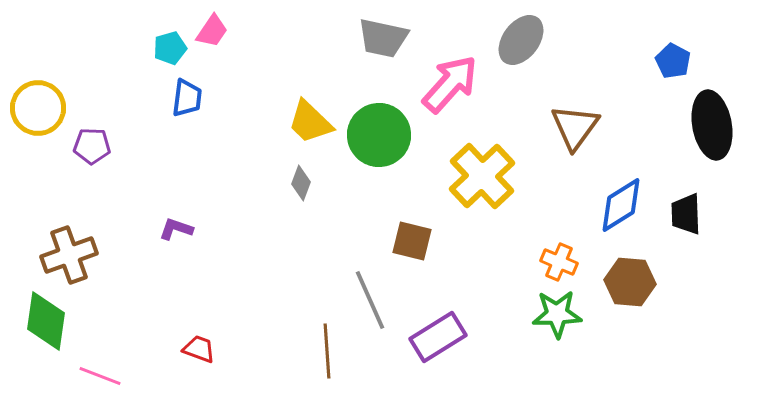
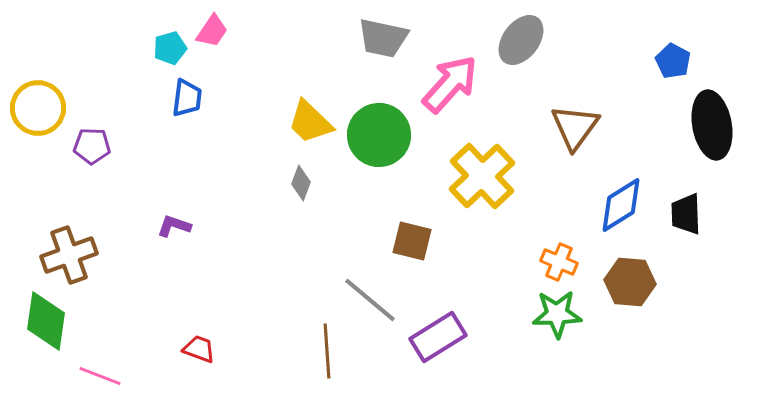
purple L-shape: moved 2 px left, 3 px up
gray line: rotated 26 degrees counterclockwise
